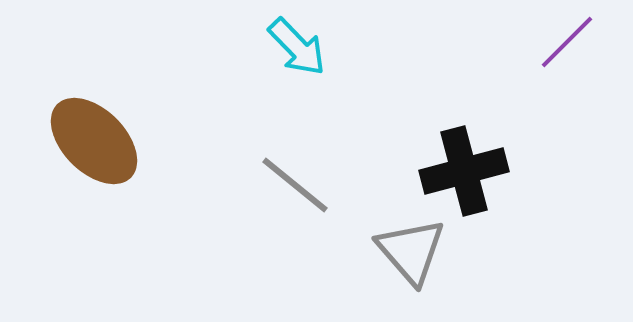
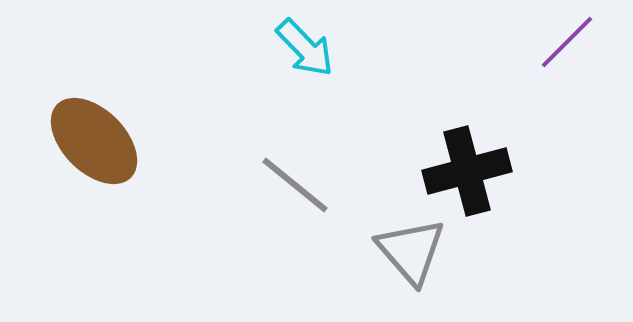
cyan arrow: moved 8 px right, 1 px down
black cross: moved 3 px right
